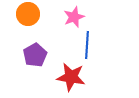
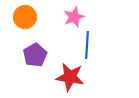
orange circle: moved 3 px left, 3 px down
red star: moved 1 px left
